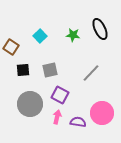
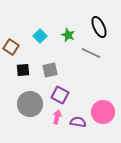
black ellipse: moved 1 px left, 2 px up
green star: moved 5 px left; rotated 16 degrees clockwise
gray line: moved 20 px up; rotated 72 degrees clockwise
pink circle: moved 1 px right, 1 px up
